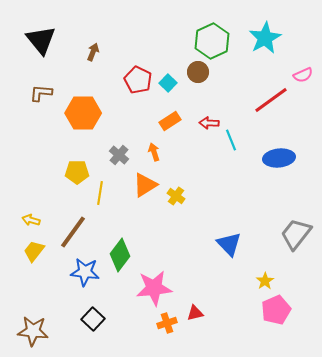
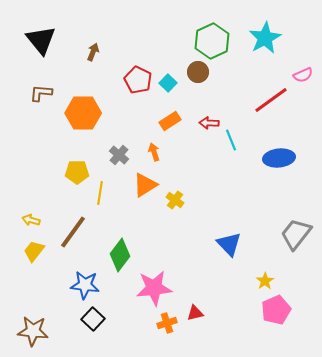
yellow cross: moved 1 px left, 4 px down
blue star: moved 13 px down
